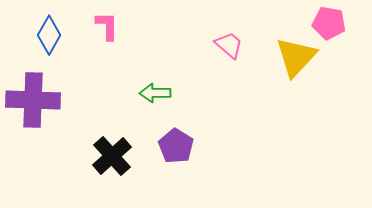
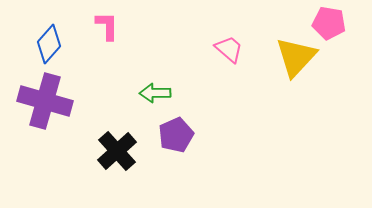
blue diamond: moved 9 px down; rotated 12 degrees clockwise
pink trapezoid: moved 4 px down
purple cross: moved 12 px right, 1 px down; rotated 14 degrees clockwise
purple pentagon: moved 11 px up; rotated 16 degrees clockwise
black cross: moved 5 px right, 5 px up
